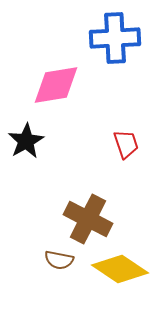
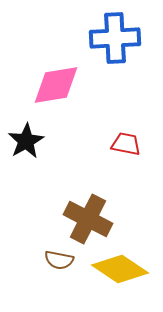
red trapezoid: rotated 60 degrees counterclockwise
